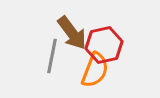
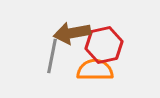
brown arrow: rotated 117 degrees clockwise
orange semicircle: rotated 111 degrees counterclockwise
